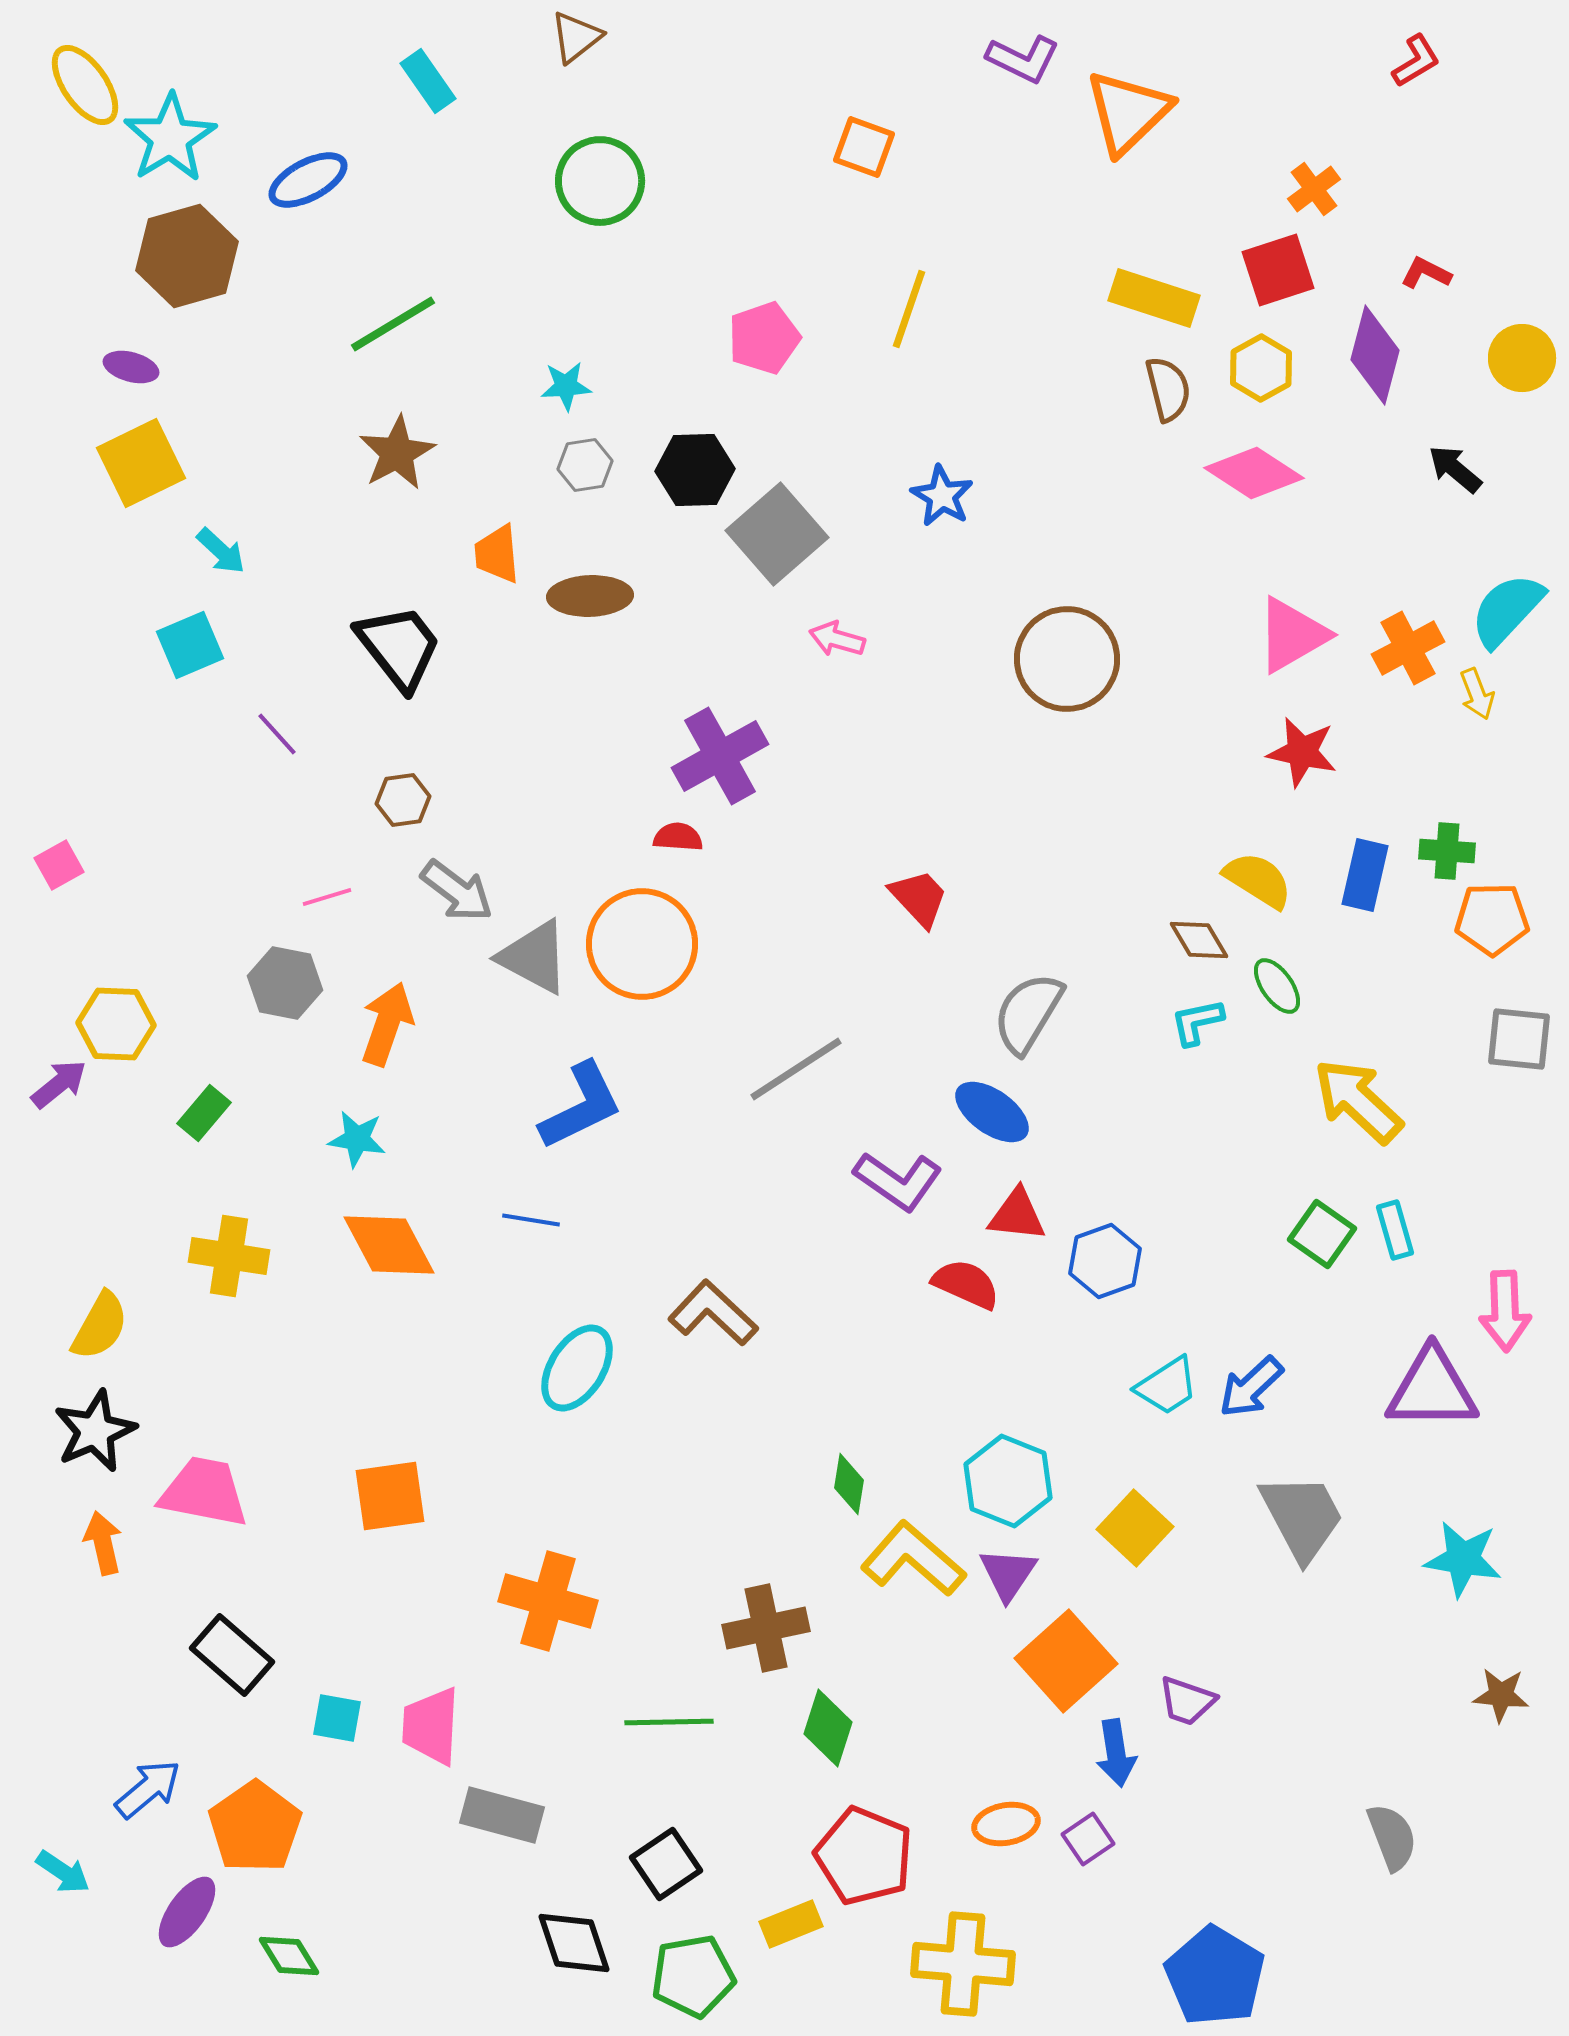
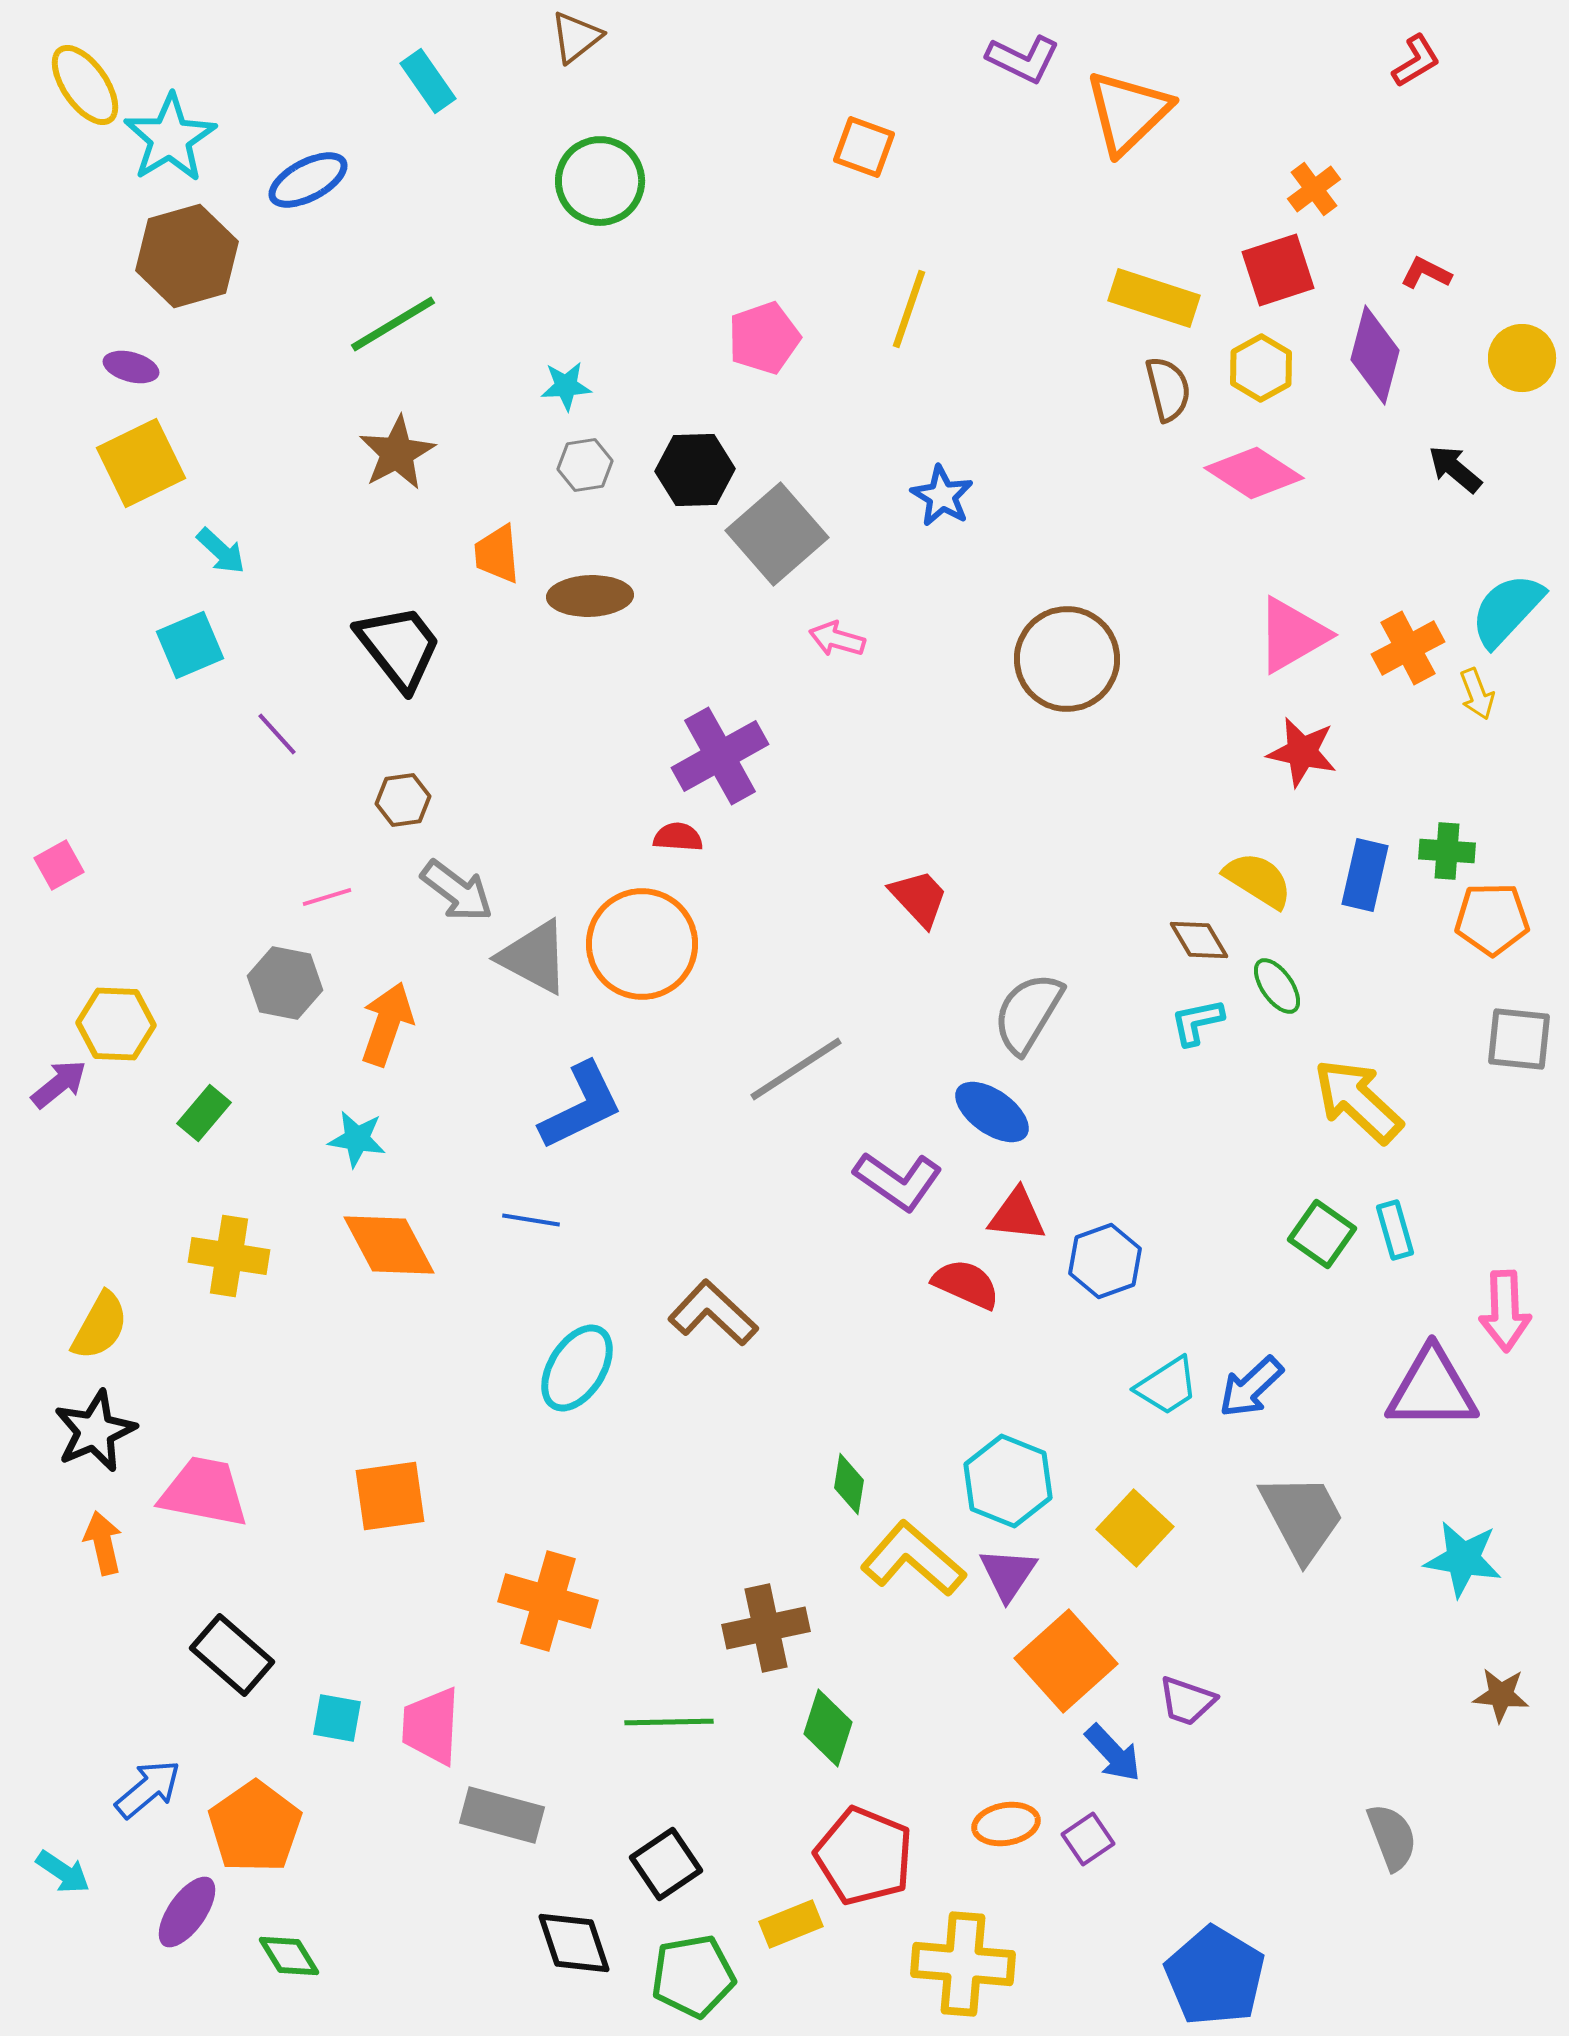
blue arrow at (1116, 1753): moved 3 px left; rotated 34 degrees counterclockwise
